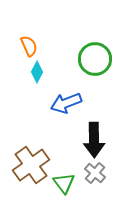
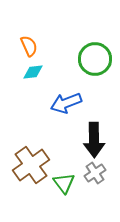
cyan diamond: moved 4 px left; rotated 55 degrees clockwise
gray cross: rotated 15 degrees clockwise
